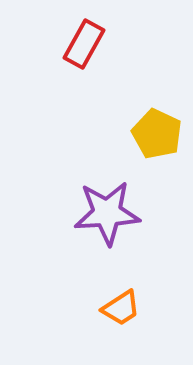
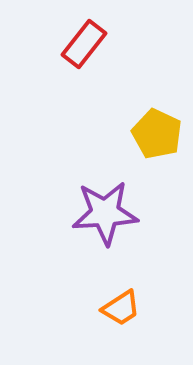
red rectangle: rotated 9 degrees clockwise
purple star: moved 2 px left
